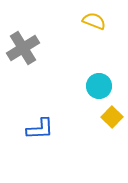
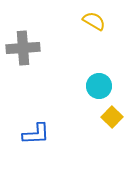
yellow semicircle: rotated 10 degrees clockwise
gray cross: rotated 28 degrees clockwise
blue L-shape: moved 4 px left, 5 px down
